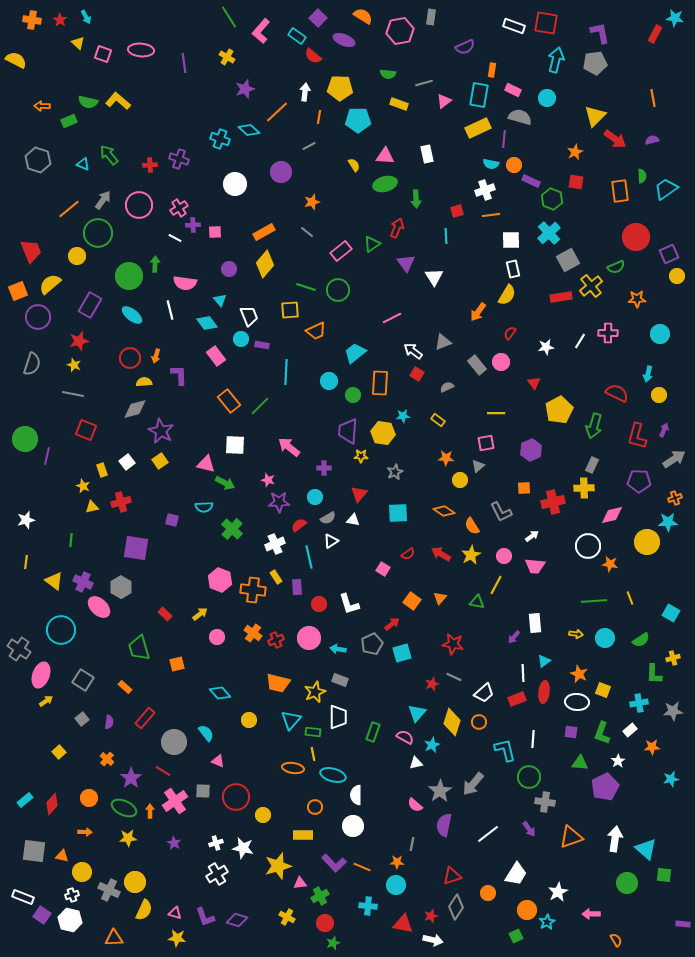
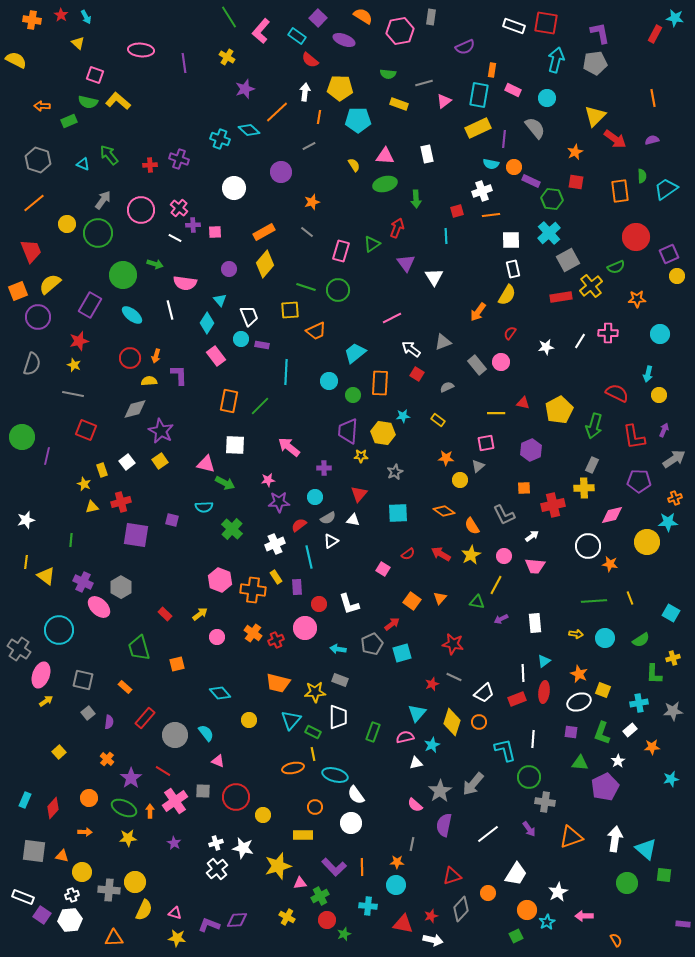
red star at (60, 20): moved 1 px right, 5 px up
pink square at (103, 54): moved 8 px left, 21 px down
red semicircle at (313, 56): moved 3 px left, 4 px down
gray semicircle at (520, 117): moved 15 px right, 11 px down; rotated 35 degrees clockwise
orange circle at (514, 165): moved 2 px down
white circle at (235, 184): moved 1 px left, 4 px down
white cross at (485, 190): moved 3 px left, 1 px down
green hexagon at (552, 199): rotated 15 degrees counterclockwise
pink circle at (139, 205): moved 2 px right, 5 px down
pink cross at (179, 208): rotated 18 degrees counterclockwise
orange line at (69, 209): moved 35 px left, 6 px up
pink rectangle at (341, 251): rotated 35 degrees counterclockwise
yellow circle at (77, 256): moved 10 px left, 32 px up
green arrow at (155, 264): rotated 105 degrees clockwise
green circle at (129, 276): moved 6 px left, 1 px up
cyan diamond at (207, 323): rotated 70 degrees clockwise
white arrow at (413, 351): moved 2 px left, 2 px up
yellow semicircle at (144, 382): moved 5 px right, 1 px up
red triangle at (534, 383): moved 11 px left, 20 px down; rotated 40 degrees counterclockwise
orange rectangle at (229, 401): rotated 50 degrees clockwise
red L-shape at (637, 436): moved 3 px left, 1 px down; rotated 24 degrees counterclockwise
green circle at (25, 439): moved 3 px left, 2 px up
pink star at (268, 480): rotated 24 degrees counterclockwise
yellow star at (83, 486): moved 1 px right, 2 px up
red cross at (553, 502): moved 3 px down
gray L-shape at (501, 512): moved 3 px right, 3 px down
purple square at (136, 548): moved 13 px up
yellow triangle at (54, 581): moved 8 px left, 5 px up
cyan circle at (61, 630): moved 2 px left
purple arrow at (514, 637): moved 13 px left, 18 px up; rotated 24 degrees clockwise
pink circle at (309, 638): moved 4 px left, 10 px up
gray square at (83, 680): rotated 20 degrees counterclockwise
yellow star at (315, 692): rotated 20 degrees clockwise
white ellipse at (577, 702): moved 2 px right; rotated 25 degrees counterclockwise
gray square at (82, 719): moved 6 px right, 6 px up
green rectangle at (313, 732): rotated 21 degrees clockwise
pink semicircle at (405, 737): rotated 42 degrees counterclockwise
gray circle at (174, 742): moved 1 px right, 7 px up
orange ellipse at (293, 768): rotated 20 degrees counterclockwise
cyan ellipse at (333, 775): moved 2 px right
white semicircle at (356, 795): rotated 36 degrees counterclockwise
cyan rectangle at (25, 800): rotated 28 degrees counterclockwise
red diamond at (52, 804): moved 1 px right, 4 px down
white circle at (353, 826): moved 2 px left, 3 px up
purple L-shape at (334, 863): moved 4 px down
orange line at (362, 867): rotated 66 degrees clockwise
white cross at (217, 874): moved 5 px up; rotated 10 degrees counterclockwise
gray cross at (109, 890): rotated 20 degrees counterclockwise
gray diamond at (456, 907): moved 5 px right, 2 px down; rotated 10 degrees clockwise
pink arrow at (591, 914): moved 7 px left, 2 px down
purple L-shape at (205, 917): moved 4 px right, 8 px down; rotated 130 degrees clockwise
white hexagon at (70, 920): rotated 20 degrees counterclockwise
purple diamond at (237, 920): rotated 20 degrees counterclockwise
red circle at (325, 923): moved 2 px right, 3 px up
green star at (333, 943): moved 11 px right, 9 px up
